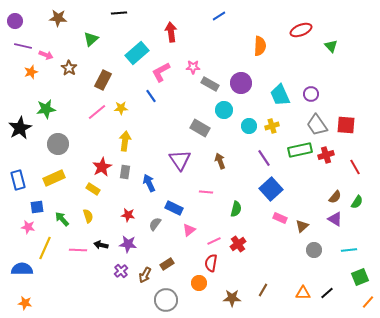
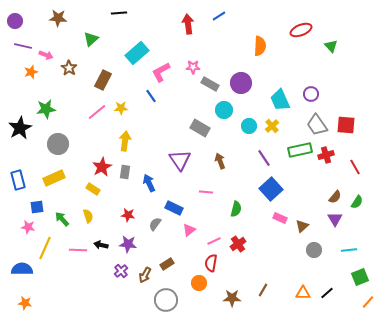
red arrow at (171, 32): moved 17 px right, 8 px up
cyan trapezoid at (280, 95): moved 5 px down
yellow cross at (272, 126): rotated 24 degrees counterclockwise
purple triangle at (335, 219): rotated 28 degrees clockwise
